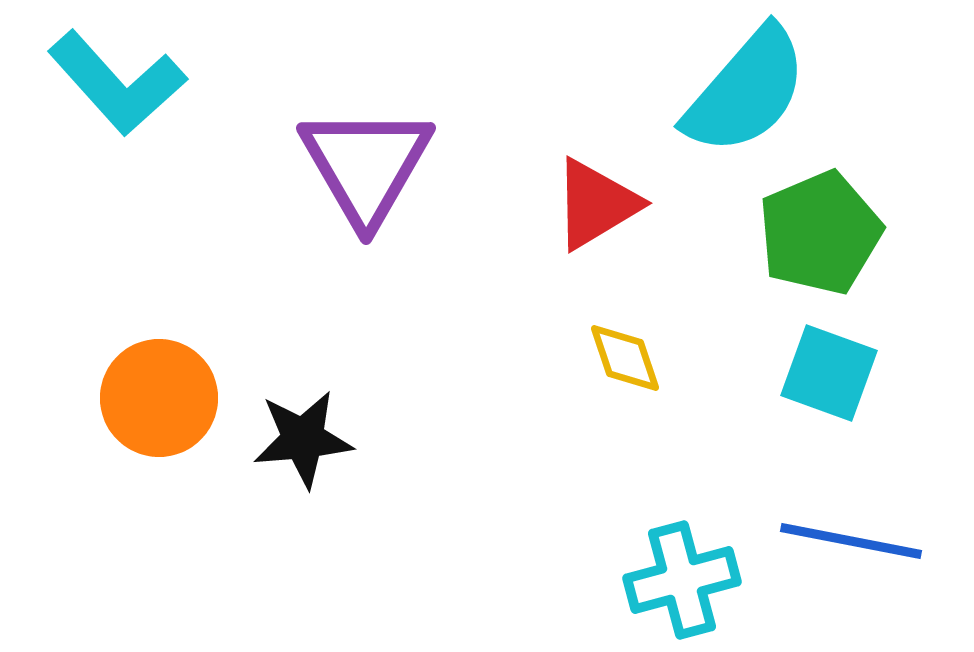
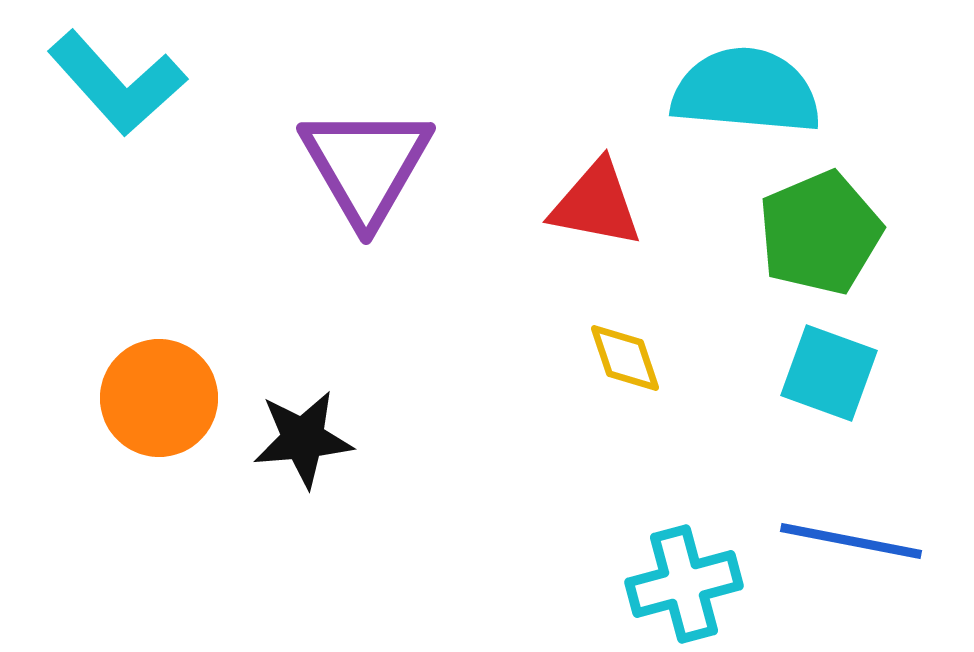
cyan semicircle: rotated 126 degrees counterclockwise
red triangle: rotated 42 degrees clockwise
cyan cross: moved 2 px right, 4 px down
